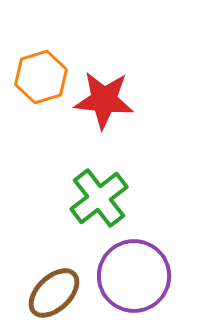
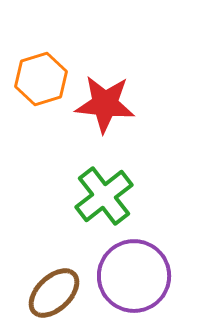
orange hexagon: moved 2 px down
red star: moved 1 px right, 4 px down
green cross: moved 5 px right, 2 px up
